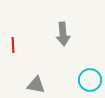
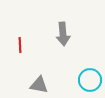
red line: moved 7 px right
gray triangle: moved 3 px right
